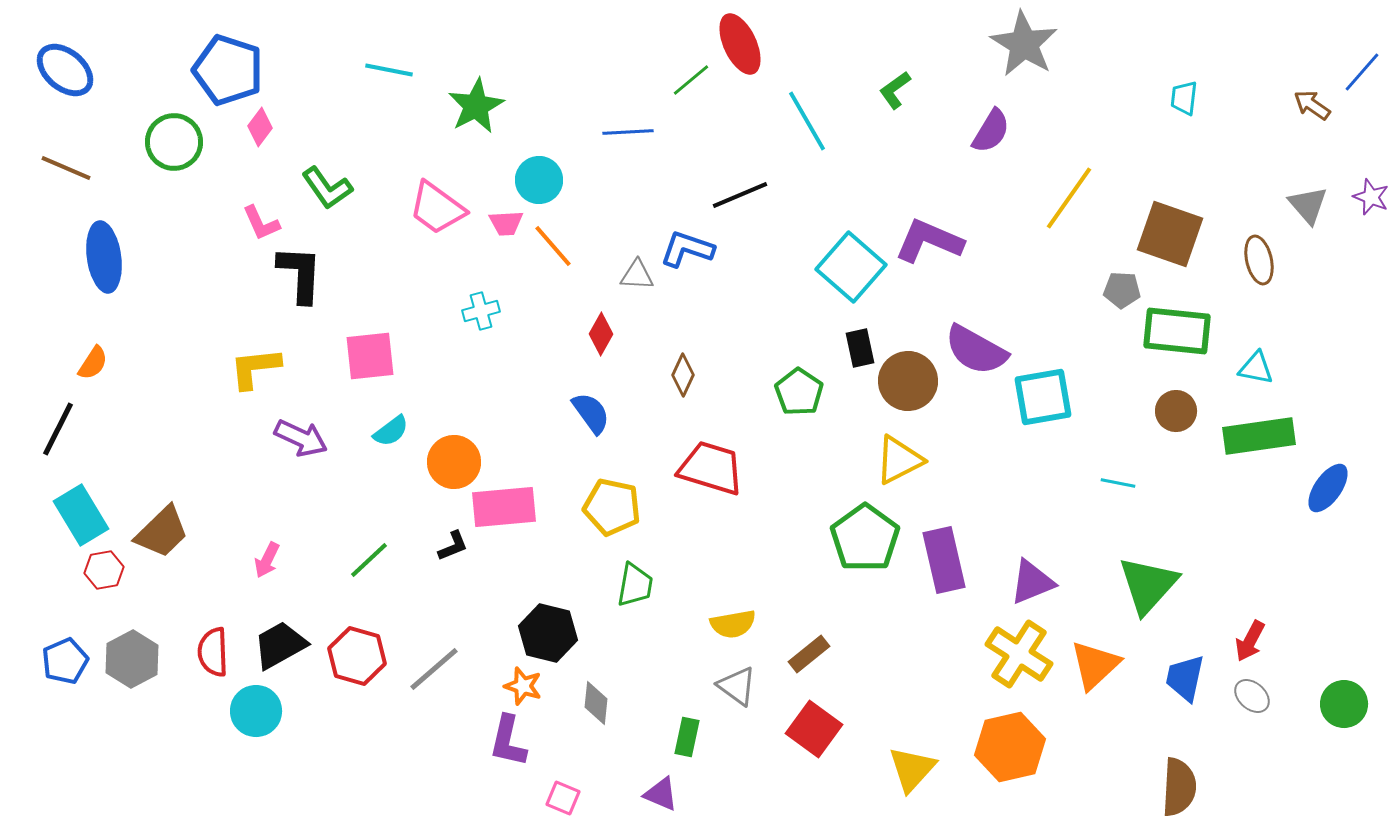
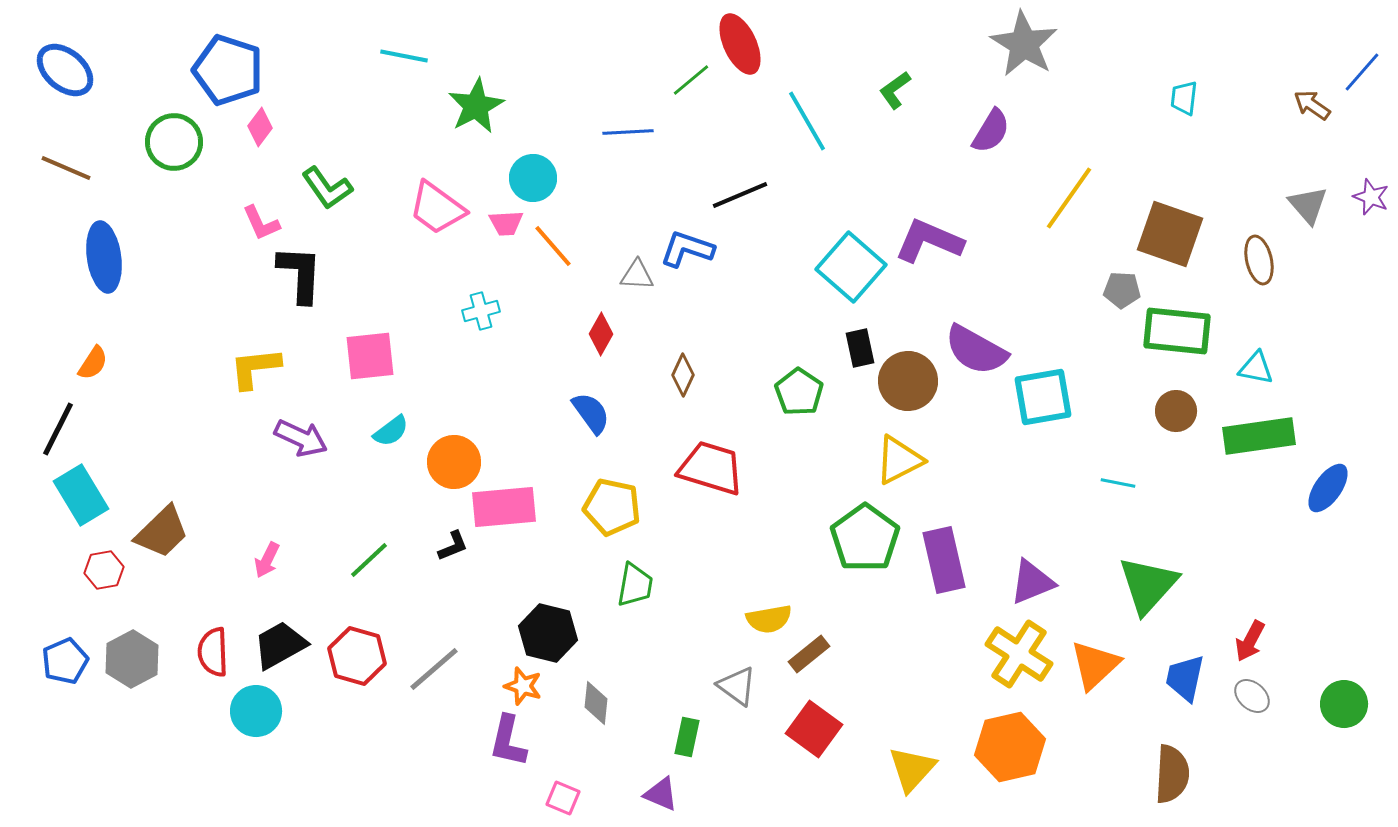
cyan line at (389, 70): moved 15 px right, 14 px up
cyan circle at (539, 180): moved 6 px left, 2 px up
cyan rectangle at (81, 515): moved 20 px up
yellow semicircle at (733, 624): moved 36 px right, 5 px up
brown semicircle at (1179, 787): moved 7 px left, 13 px up
